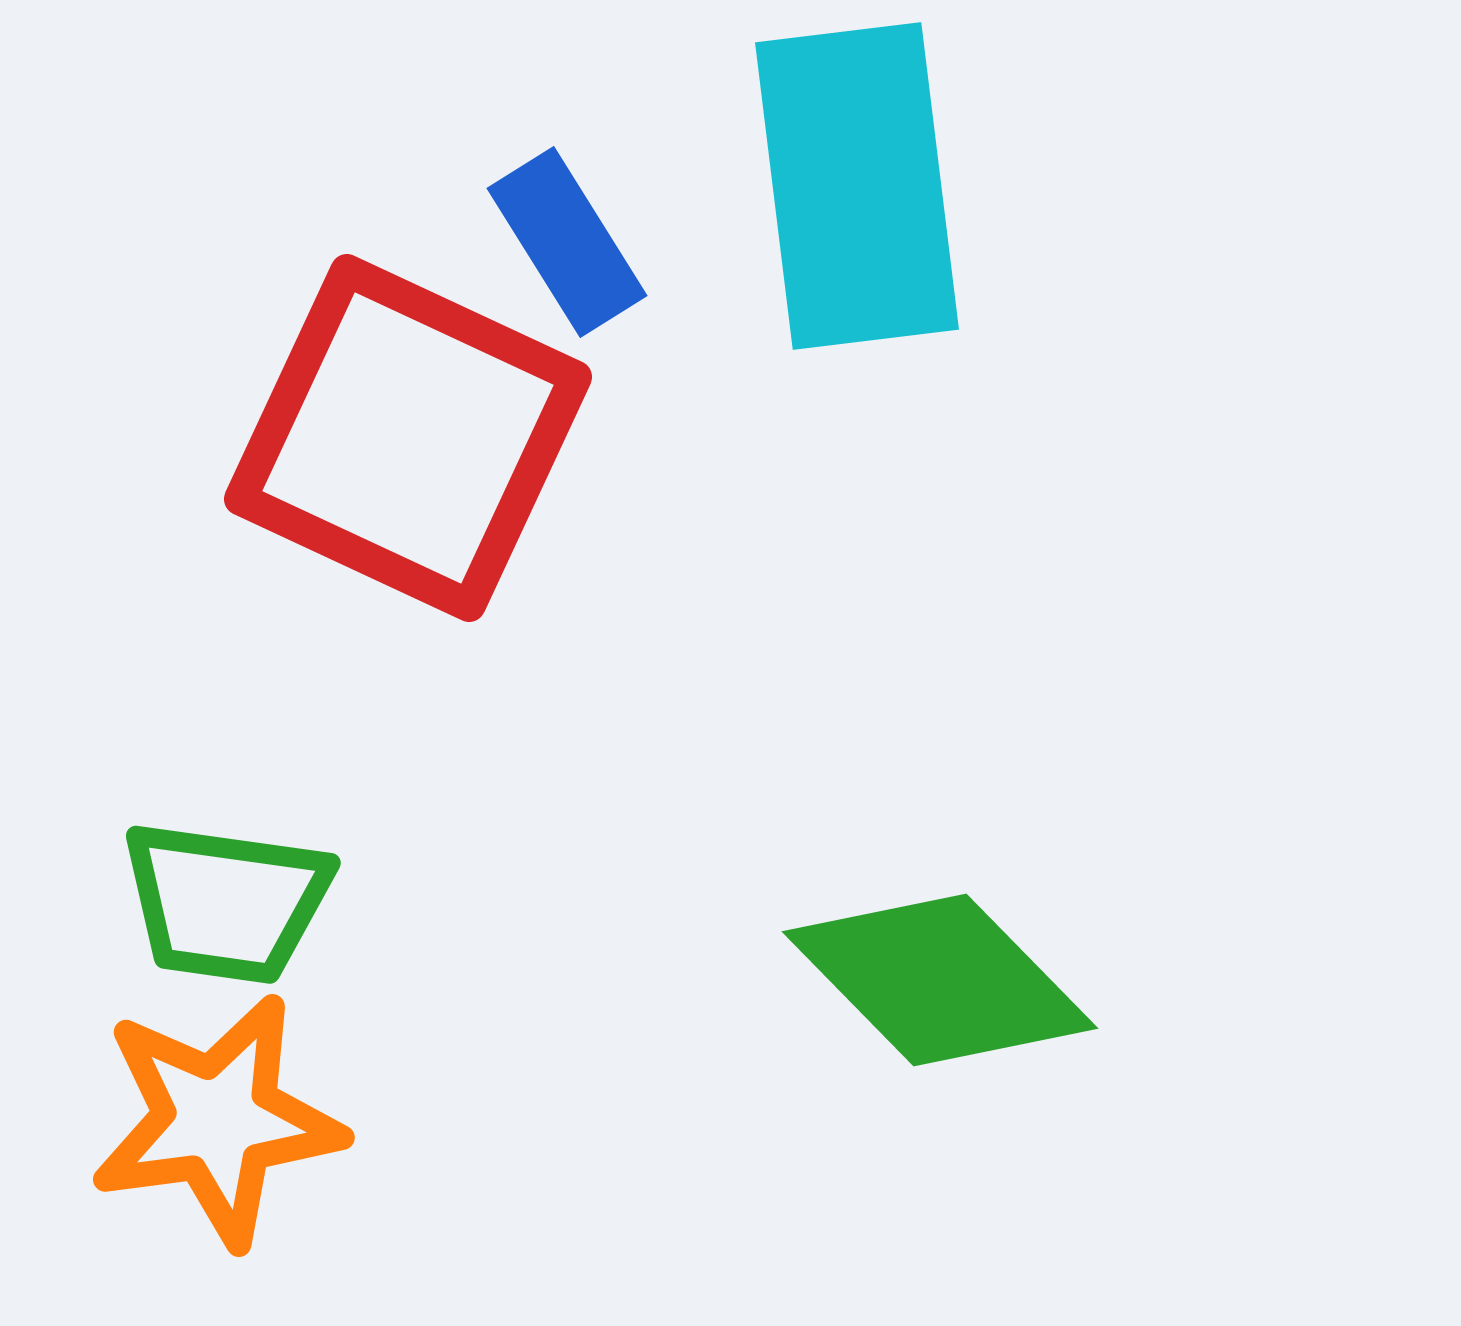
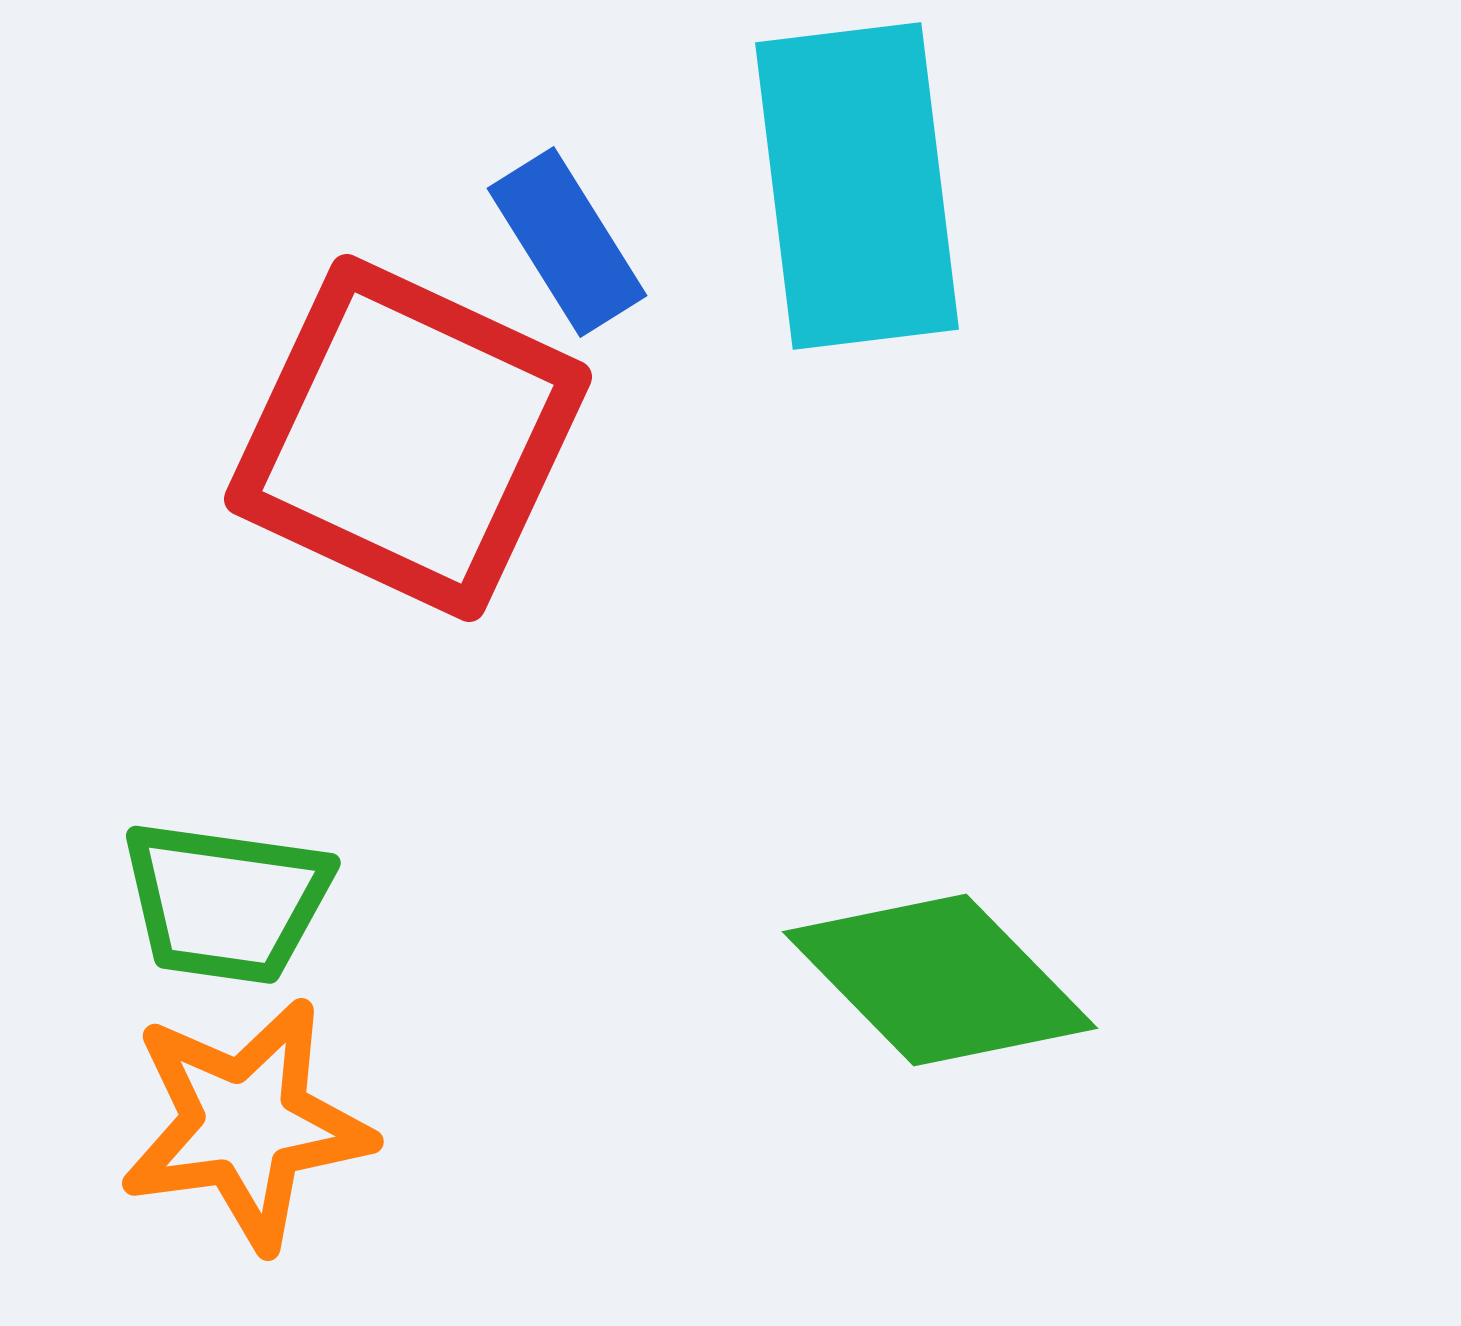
orange star: moved 29 px right, 4 px down
